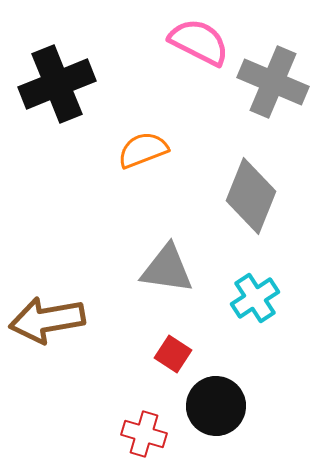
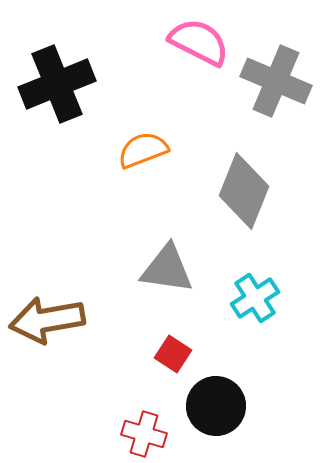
gray cross: moved 3 px right, 1 px up
gray diamond: moved 7 px left, 5 px up
